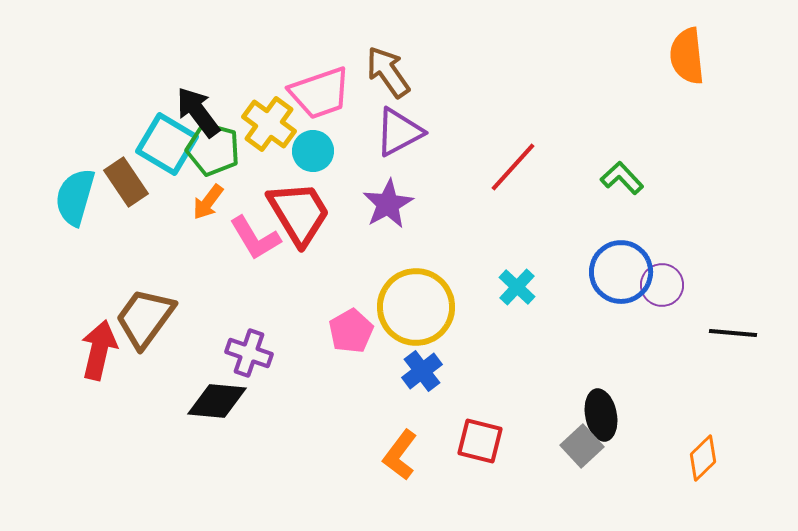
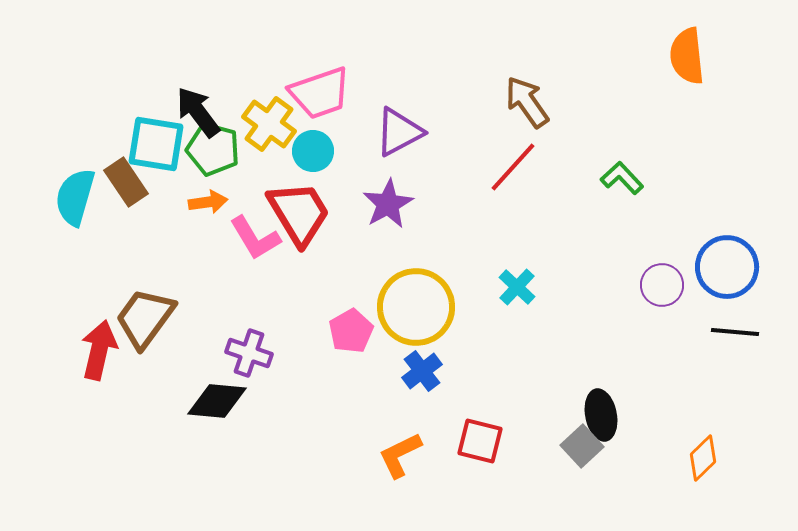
brown arrow: moved 139 px right, 30 px down
cyan square: moved 11 px left; rotated 22 degrees counterclockwise
orange arrow: rotated 135 degrees counterclockwise
blue circle: moved 106 px right, 5 px up
black line: moved 2 px right, 1 px up
orange L-shape: rotated 27 degrees clockwise
